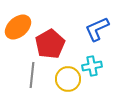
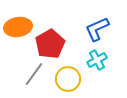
orange ellipse: rotated 32 degrees clockwise
cyan cross: moved 5 px right, 6 px up; rotated 18 degrees counterclockwise
gray line: moved 2 px right, 1 px up; rotated 30 degrees clockwise
